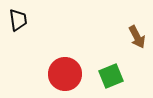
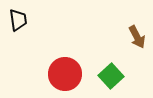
green square: rotated 20 degrees counterclockwise
